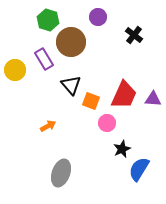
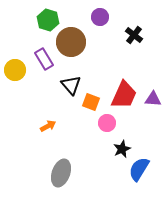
purple circle: moved 2 px right
orange square: moved 1 px down
